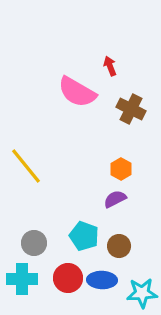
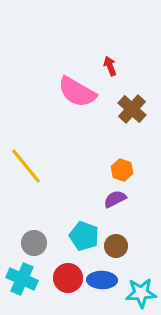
brown cross: moved 1 px right; rotated 16 degrees clockwise
orange hexagon: moved 1 px right, 1 px down; rotated 10 degrees counterclockwise
brown circle: moved 3 px left
cyan cross: rotated 24 degrees clockwise
cyan star: moved 1 px left
